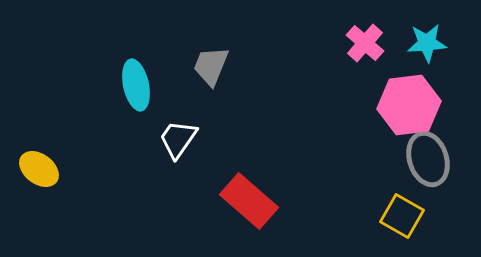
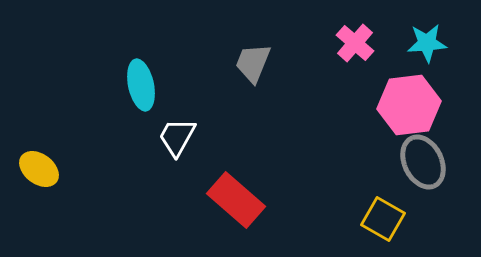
pink cross: moved 10 px left
gray trapezoid: moved 42 px right, 3 px up
cyan ellipse: moved 5 px right
white trapezoid: moved 1 px left, 2 px up; rotated 6 degrees counterclockwise
gray ellipse: moved 5 px left, 3 px down; rotated 8 degrees counterclockwise
red rectangle: moved 13 px left, 1 px up
yellow square: moved 19 px left, 3 px down
